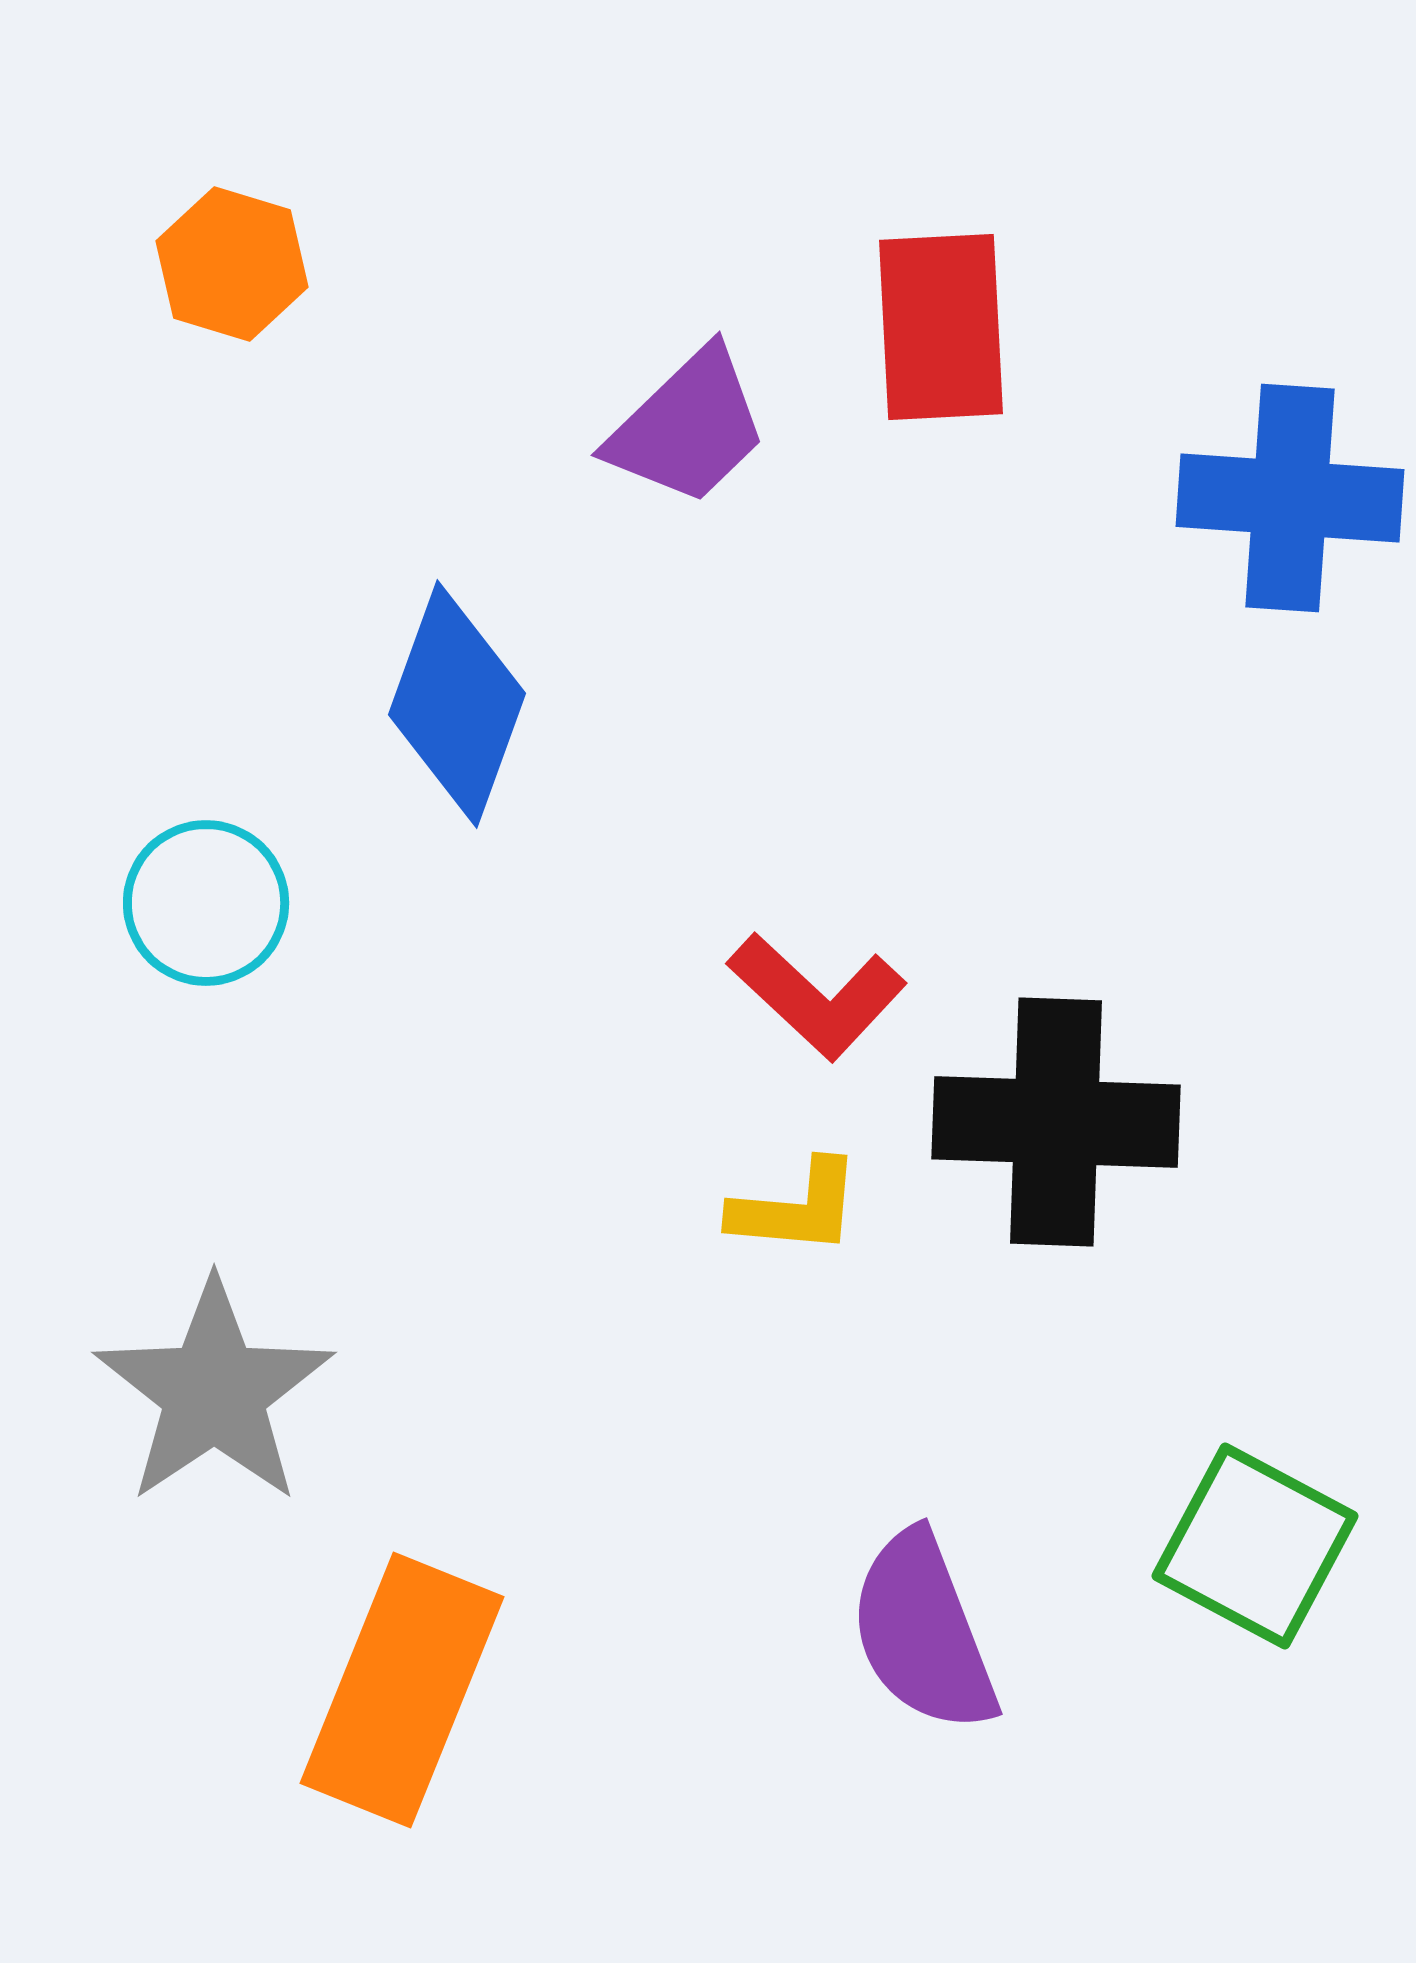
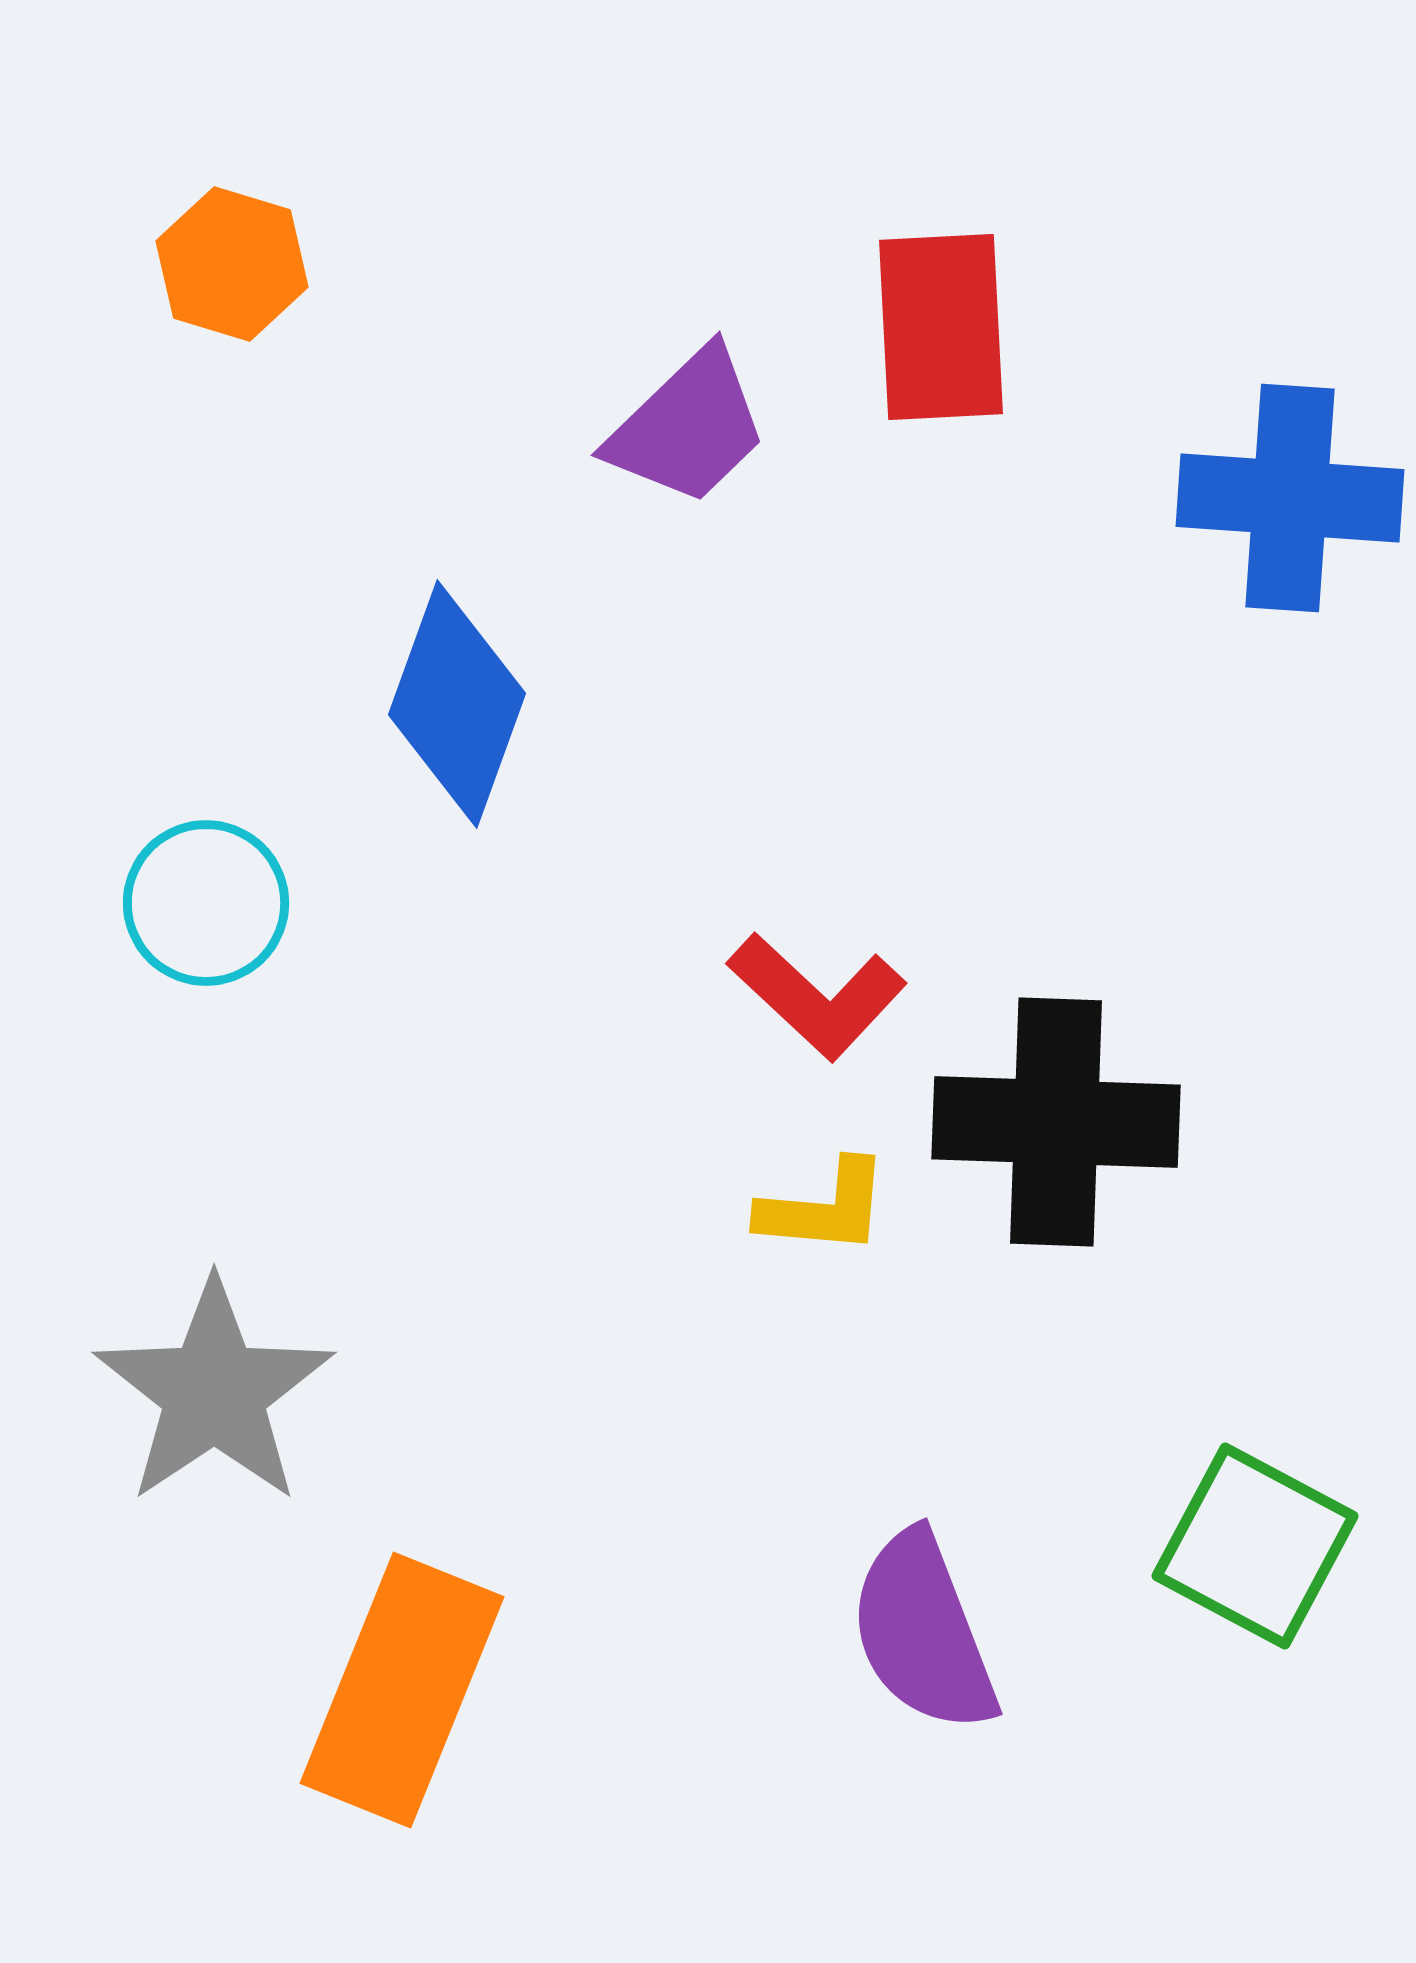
yellow L-shape: moved 28 px right
